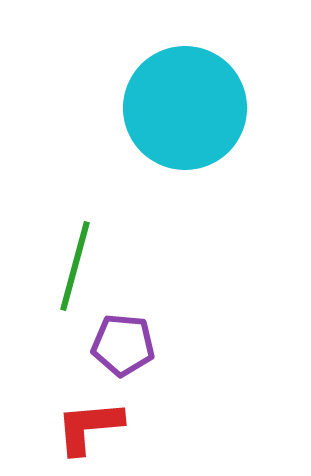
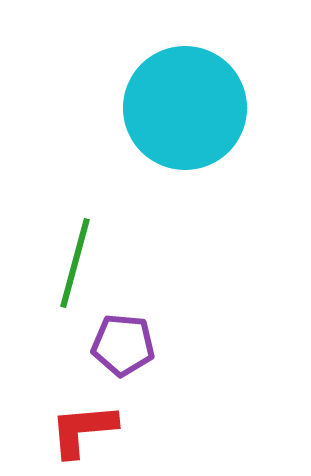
green line: moved 3 px up
red L-shape: moved 6 px left, 3 px down
